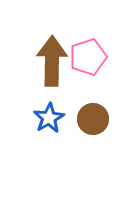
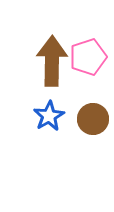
blue star: moved 2 px up
